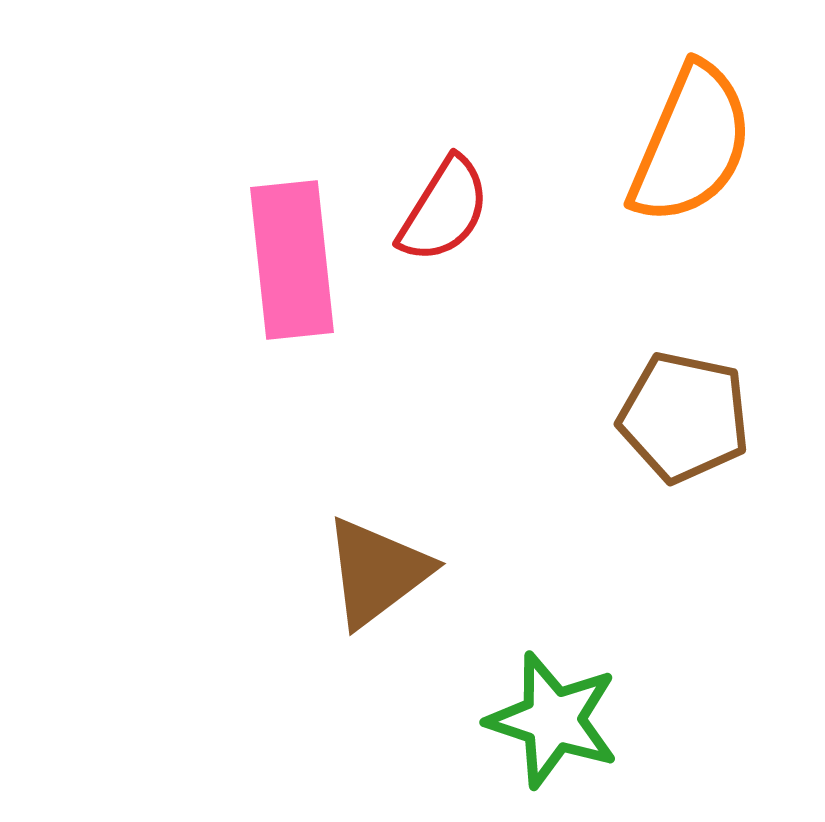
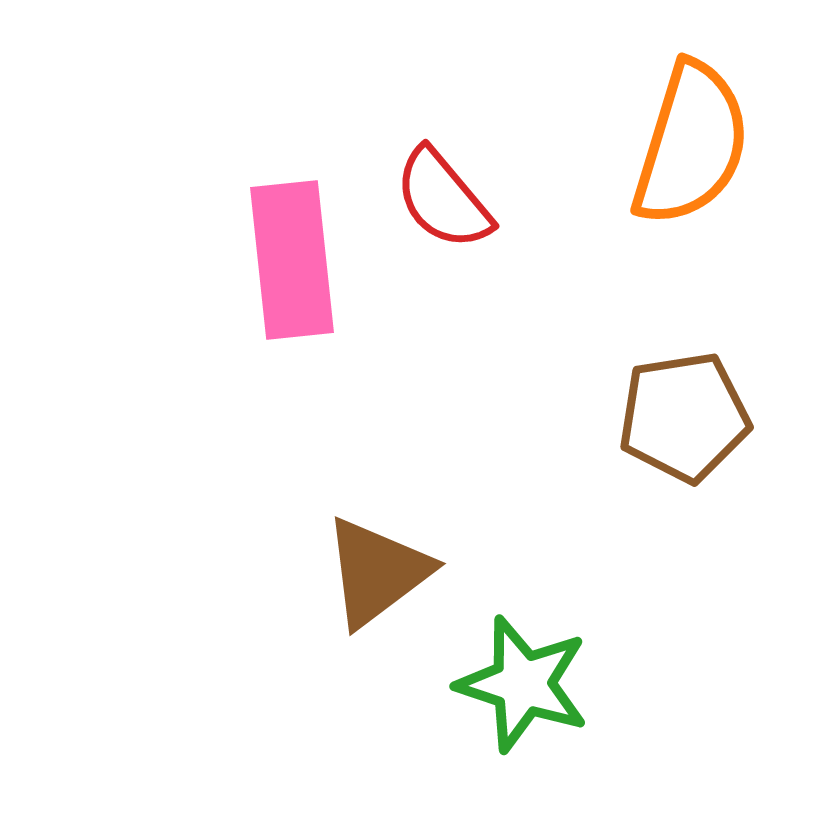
orange semicircle: rotated 6 degrees counterclockwise
red semicircle: moved 1 px left, 11 px up; rotated 108 degrees clockwise
brown pentagon: rotated 21 degrees counterclockwise
green star: moved 30 px left, 36 px up
